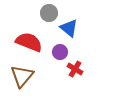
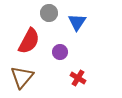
blue triangle: moved 8 px right, 6 px up; rotated 24 degrees clockwise
red semicircle: moved 1 px up; rotated 96 degrees clockwise
red cross: moved 3 px right, 9 px down
brown triangle: moved 1 px down
